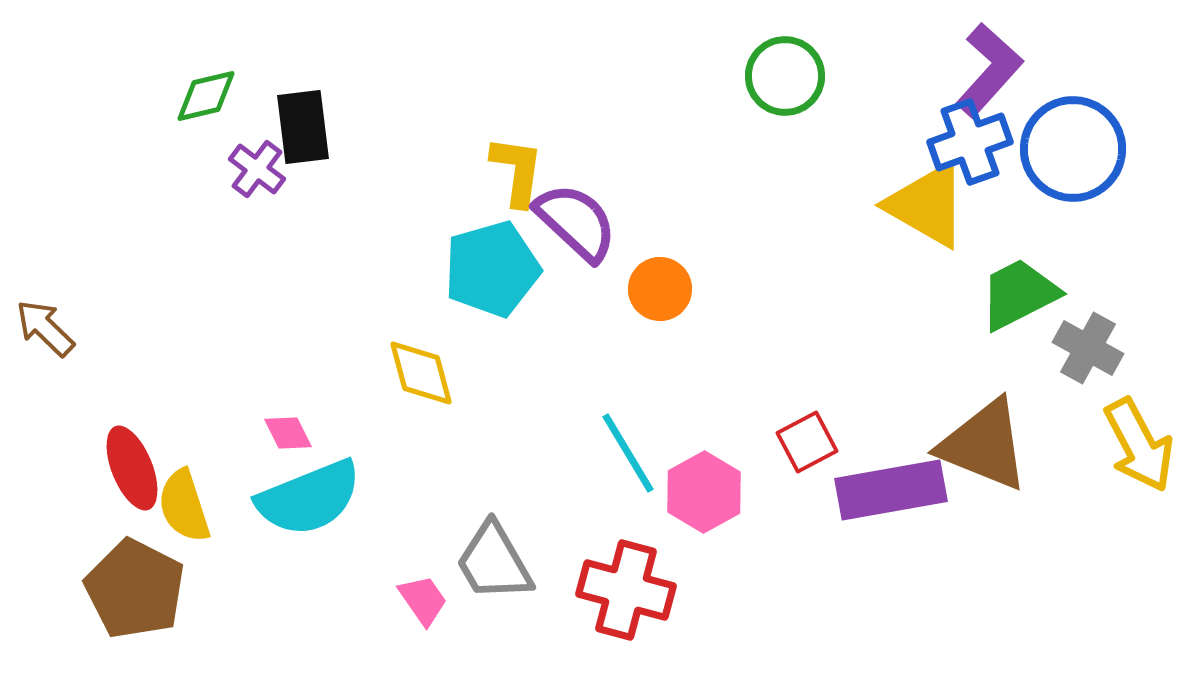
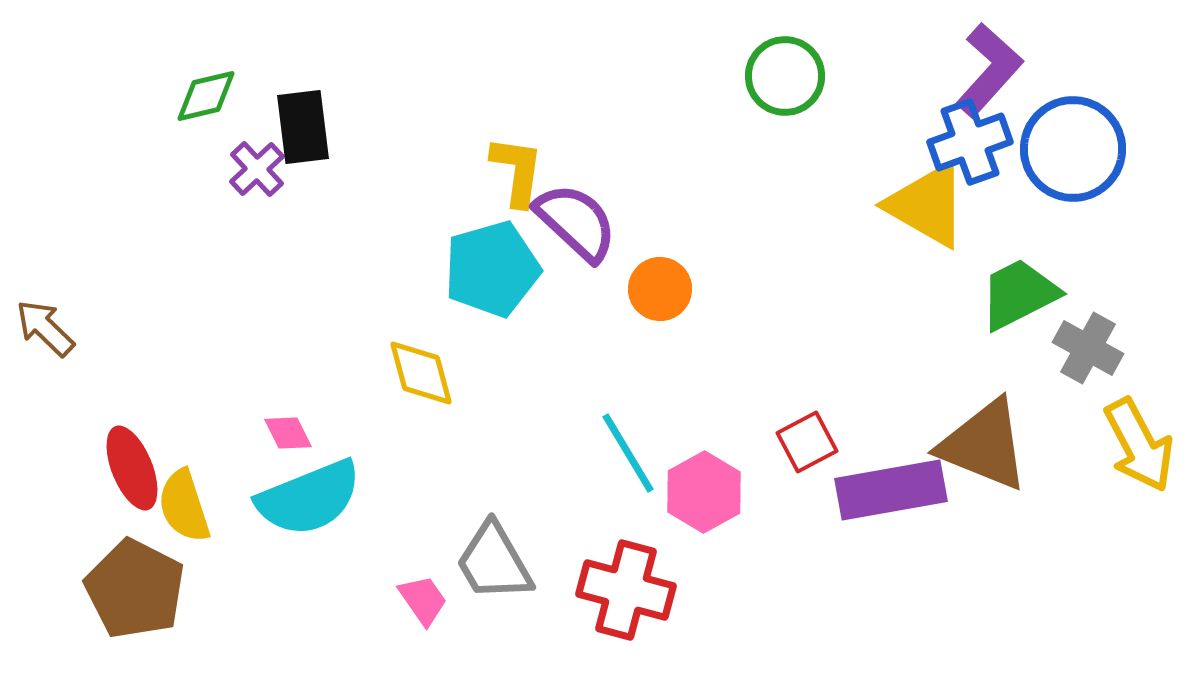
purple cross: rotated 10 degrees clockwise
